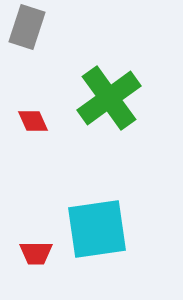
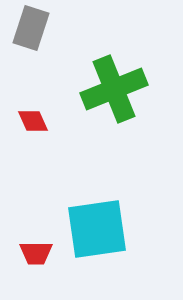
gray rectangle: moved 4 px right, 1 px down
green cross: moved 5 px right, 9 px up; rotated 14 degrees clockwise
